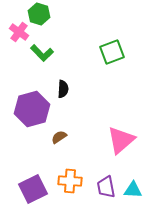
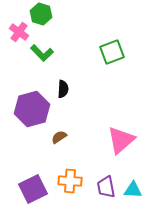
green hexagon: moved 2 px right
